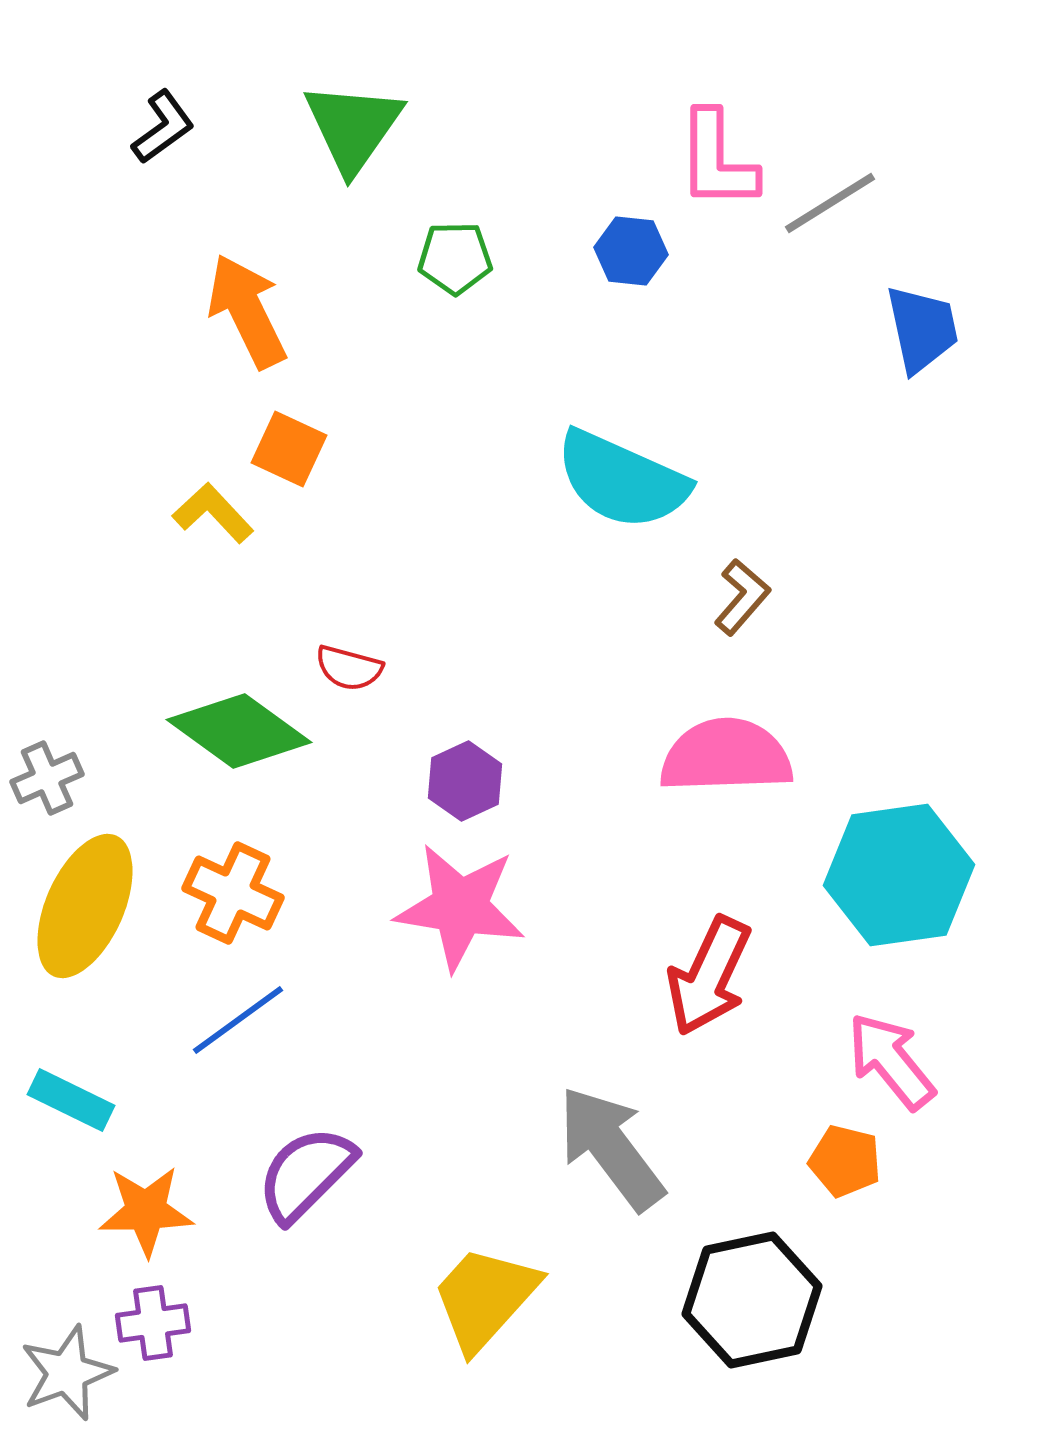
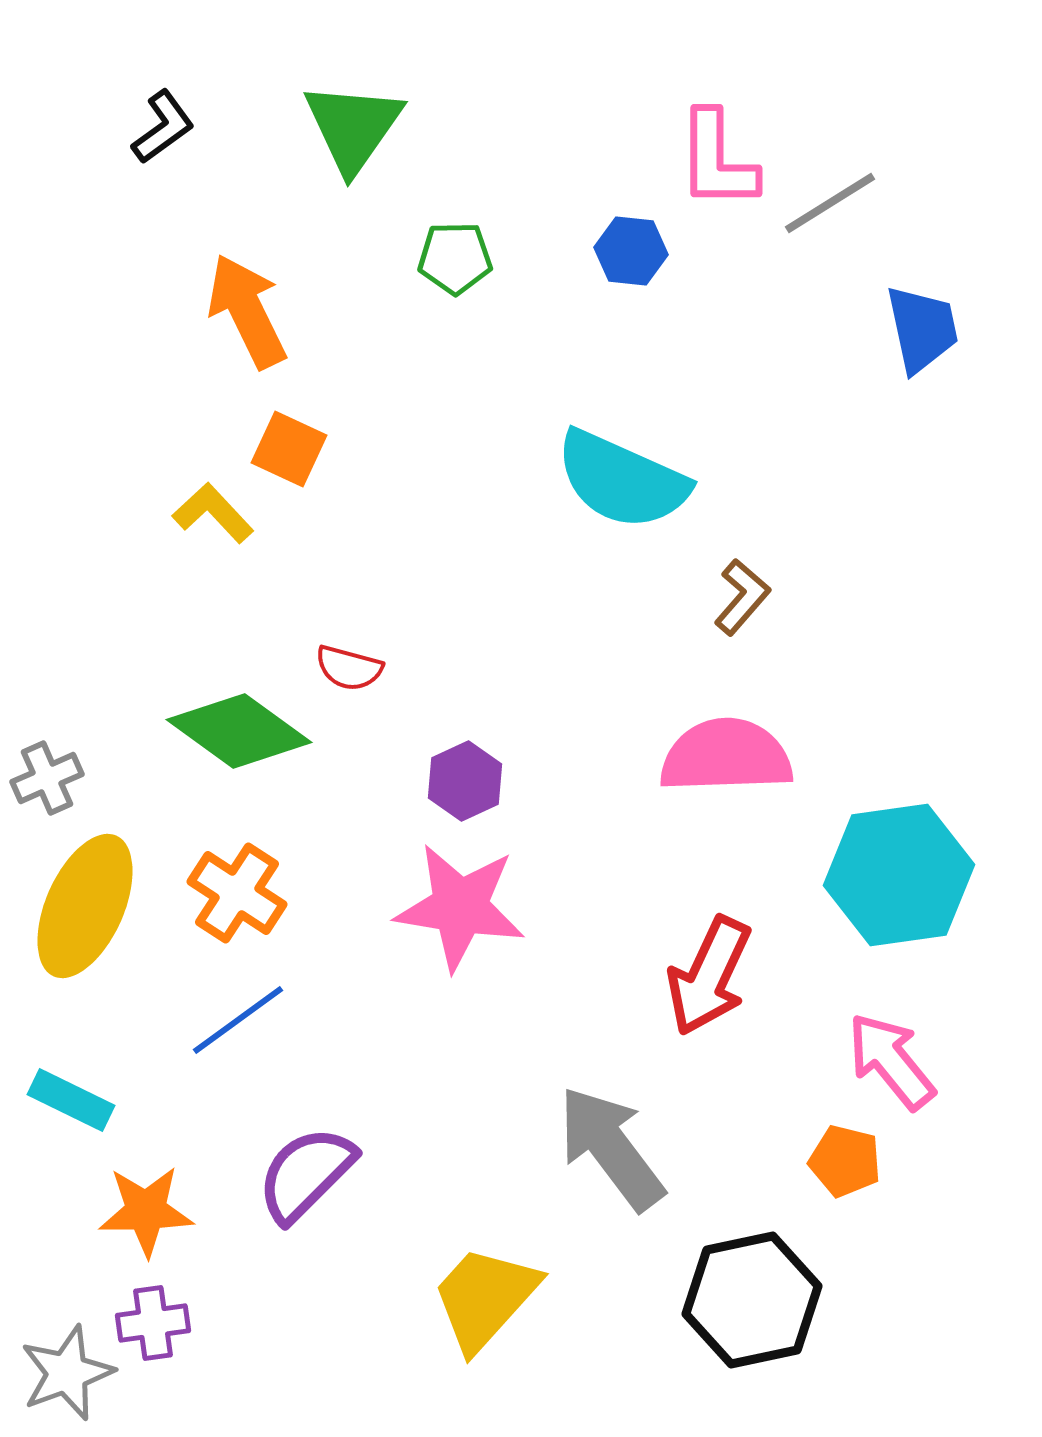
orange cross: moved 4 px right; rotated 8 degrees clockwise
